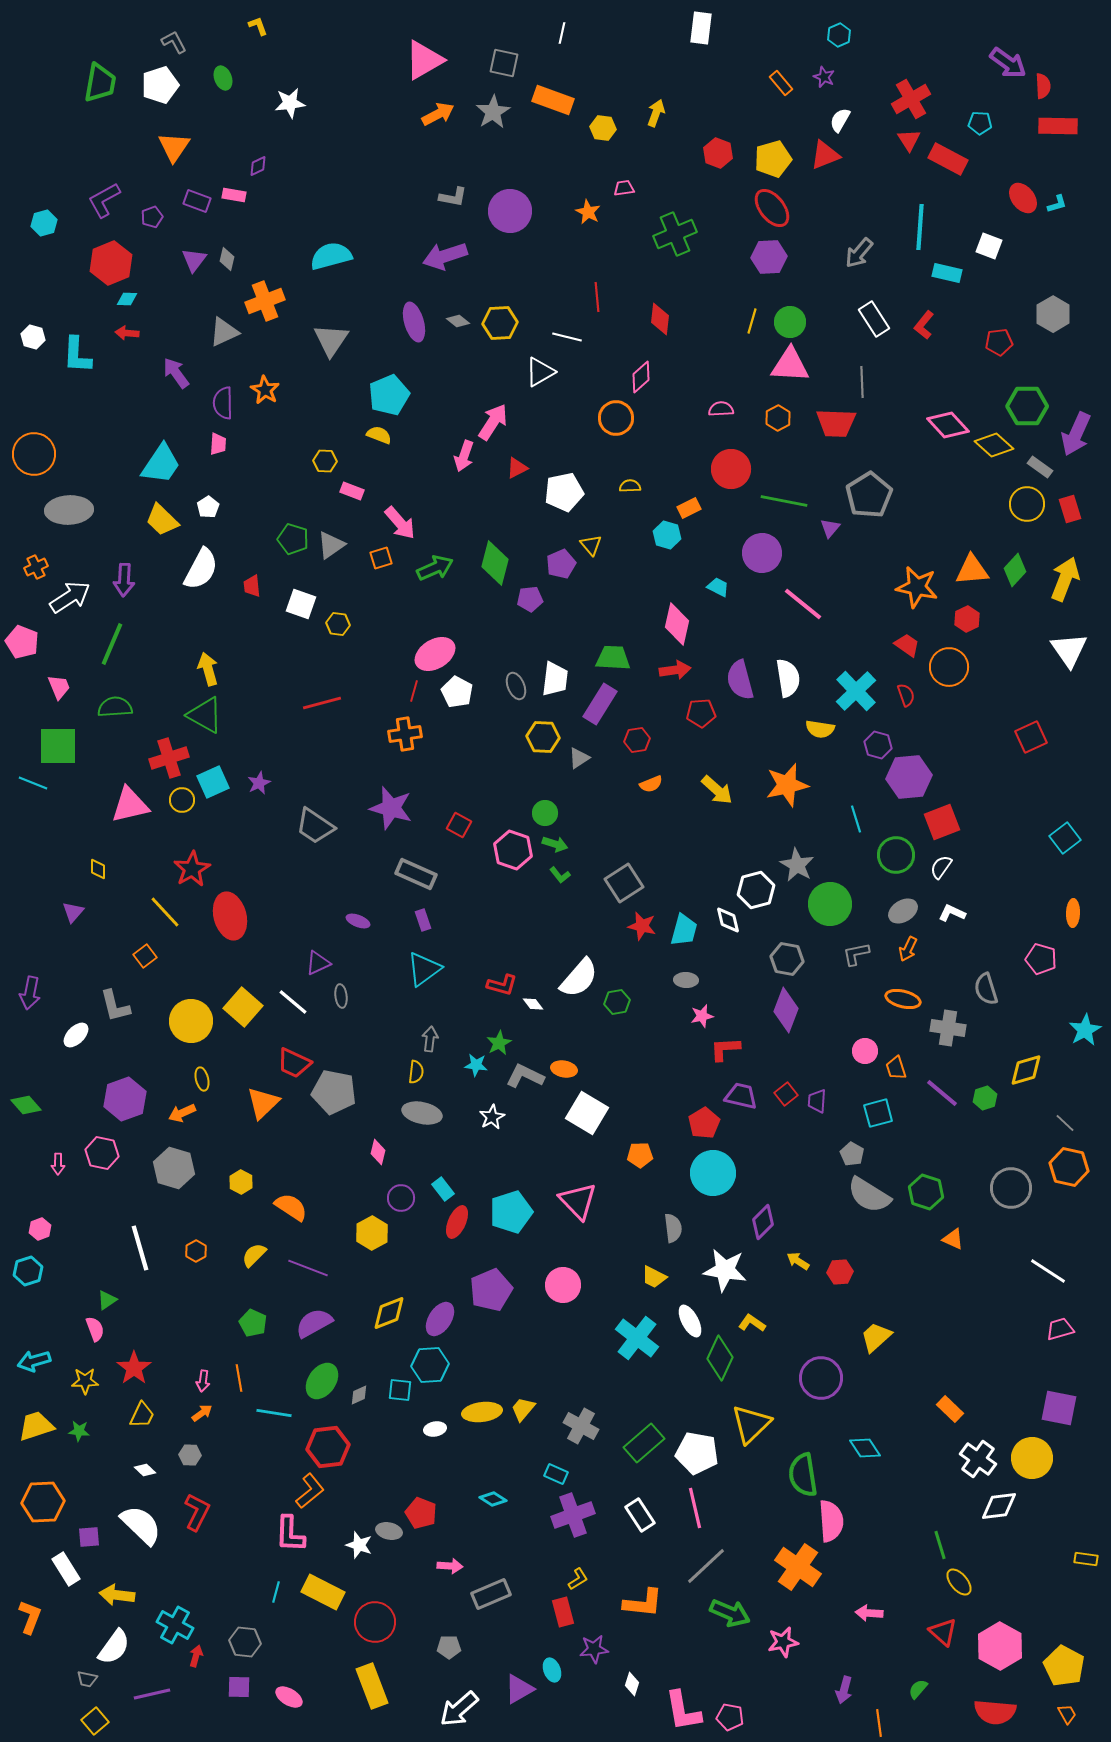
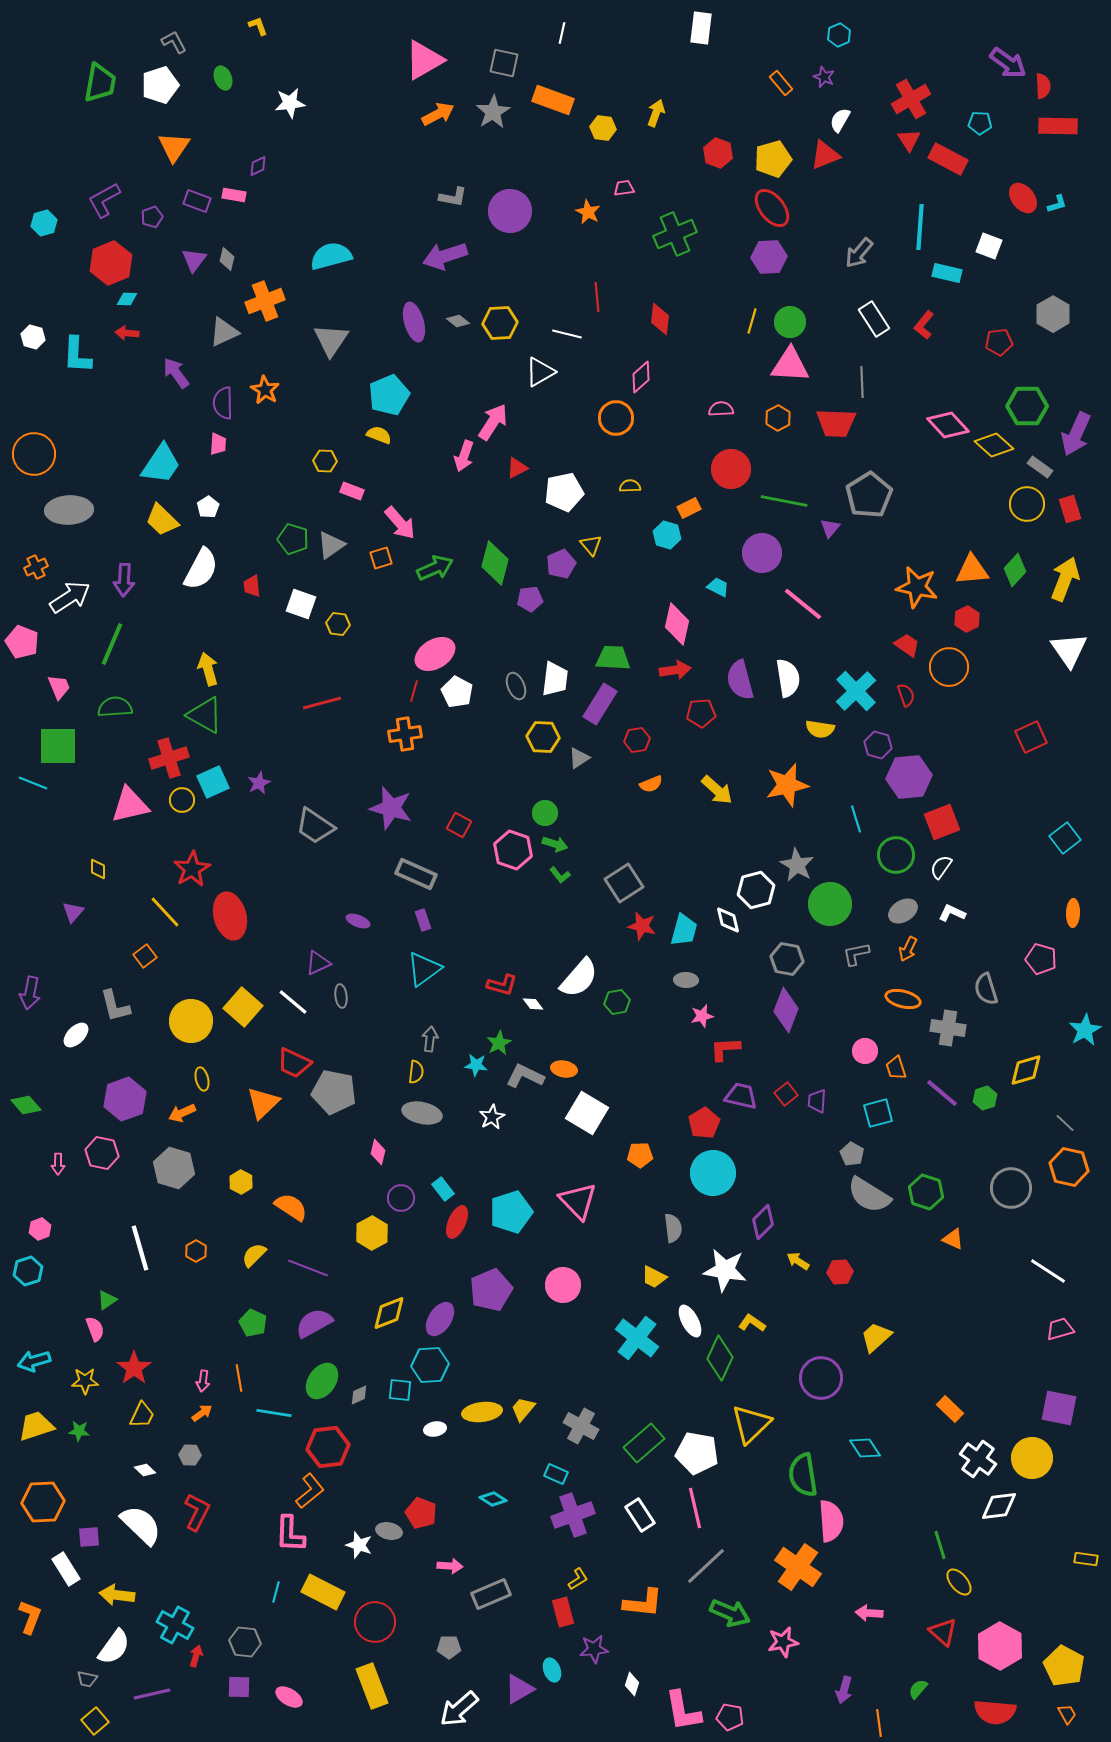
white line at (567, 337): moved 3 px up
